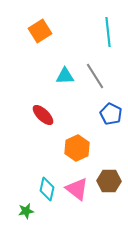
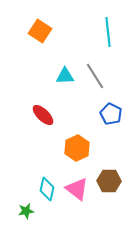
orange square: rotated 25 degrees counterclockwise
